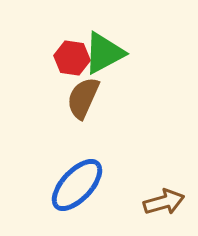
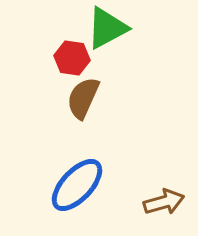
green triangle: moved 3 px right, 25 px up
